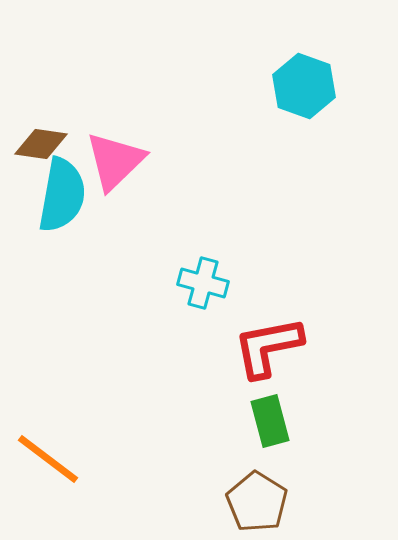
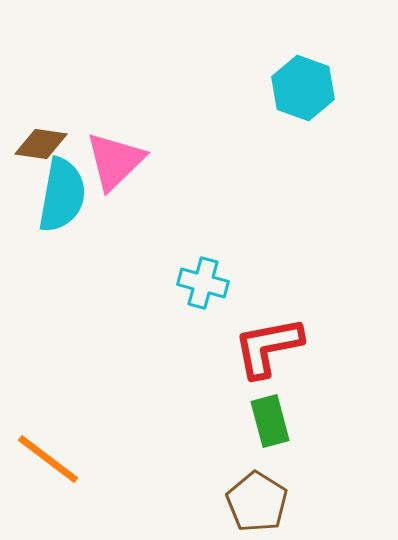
cyan hexagon: moved 1 px left, 2 px down
